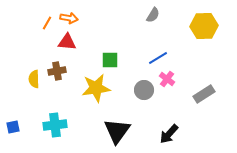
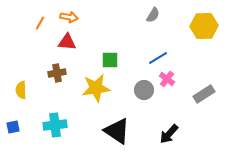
orange arrow: moved 1 px up
orange line: moved 7 px left
brown cross: moved 2 px down
yellow semicircle: moved 13 px left, 11 px down
black triangle: rotated 32 degrees counterclockwise
